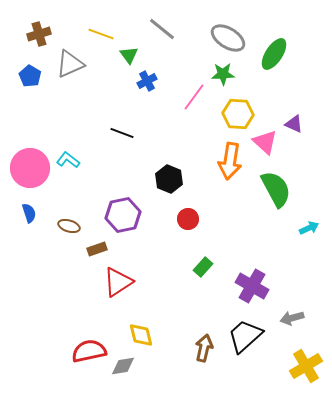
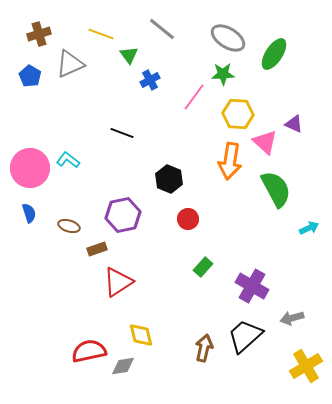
blue cross: moved 3 px right, 1 px up
